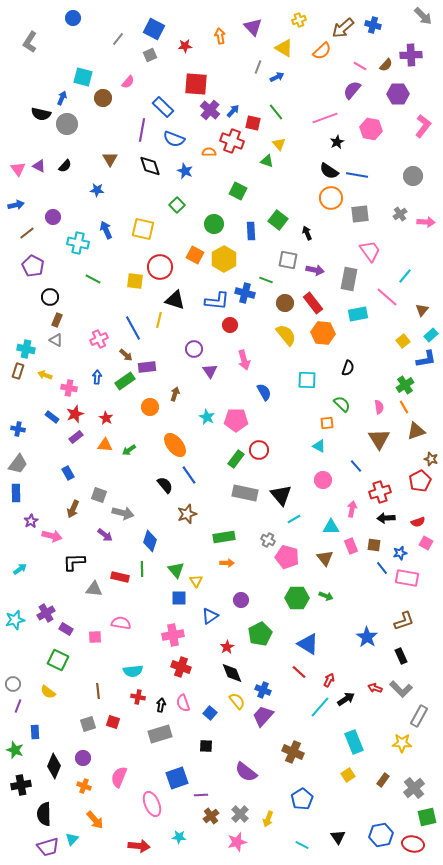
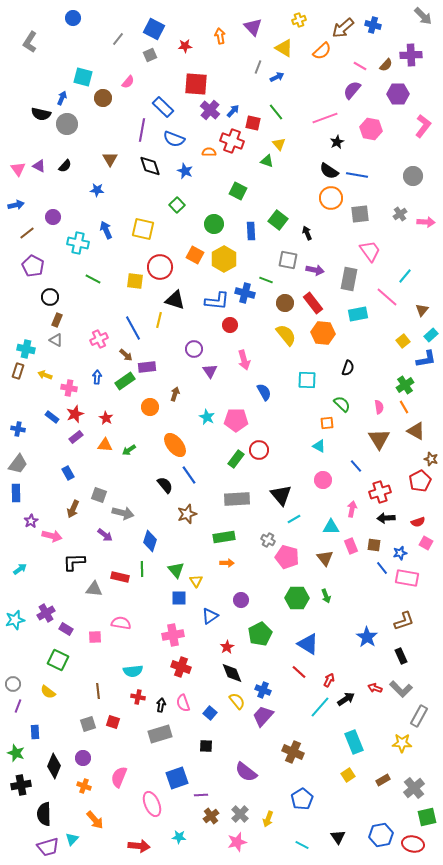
brown triangle at (416, 431): rotated 48 degrees clockwise
gray rectangle at (245, 493): moved 8 px left, 6 px down; rotated 15 degrees counterclockwise
green arrow at (326, 596): rotated 48 degrees clockwise
green star at (15, 750): moved 1 px right, 3 px down
brown rectangle at (383, 780): rotated 24 degrees clockwise
